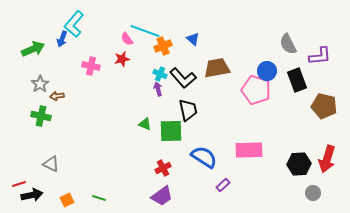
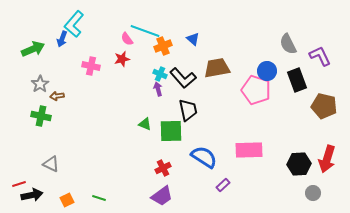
purple L-shape: rotated 110 degrees counterclockwise
